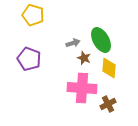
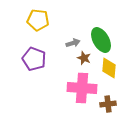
yellow pentagon: moved 5 px right, 5 px down; rotated 10 degrees counterclockwise
purple pentagon: moved 5 px right
brown cross: rotated 21 degrees clockwise
